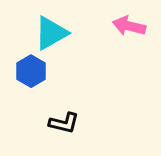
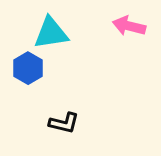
cyan triangle: rotated 21 degrees clockwise
blue hexagon: moved 3 px left, 3 px up
